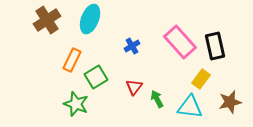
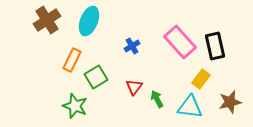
cyan ellipse: moved 1 px left, 2 px down
green star: moved 1 px left, 2 px down
